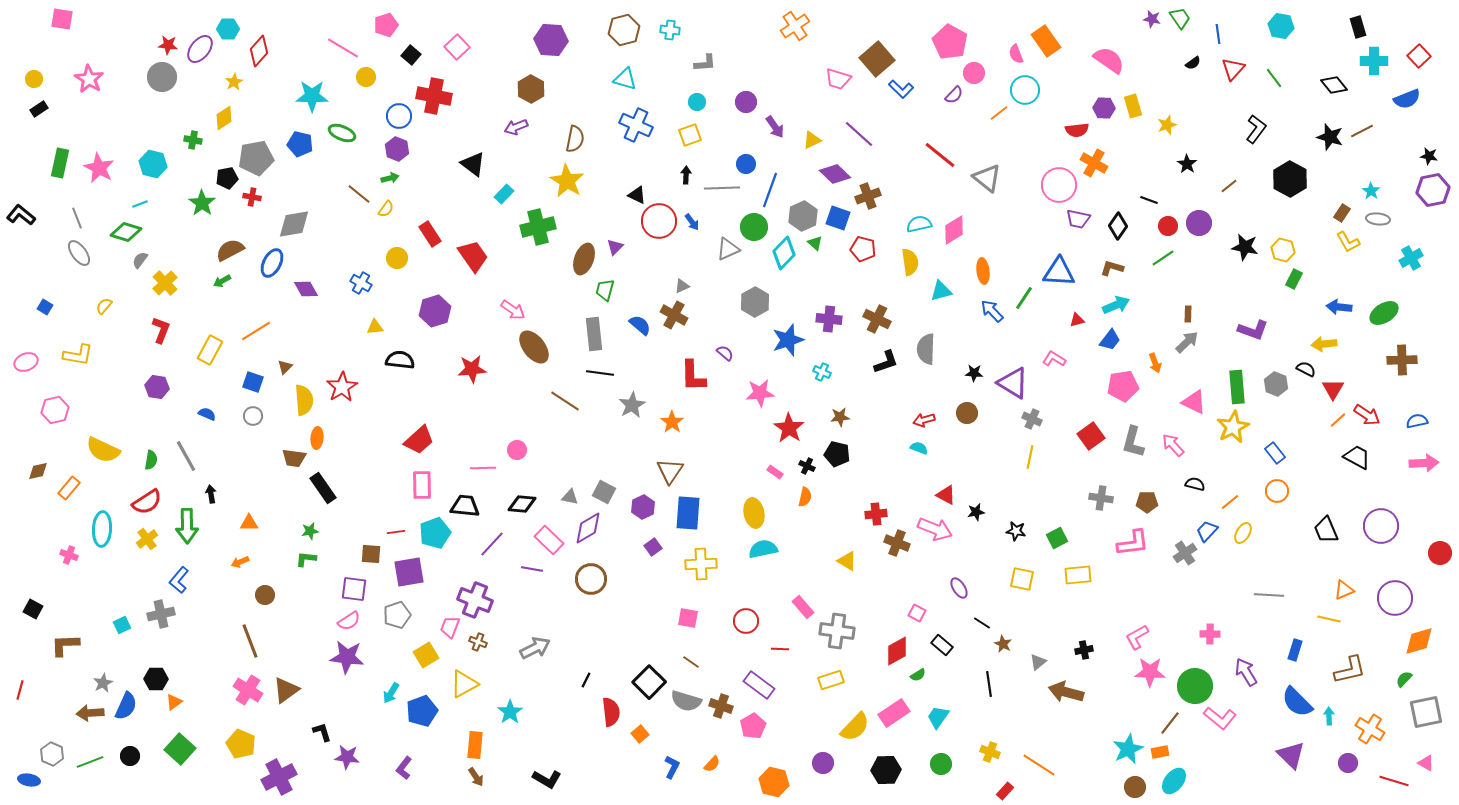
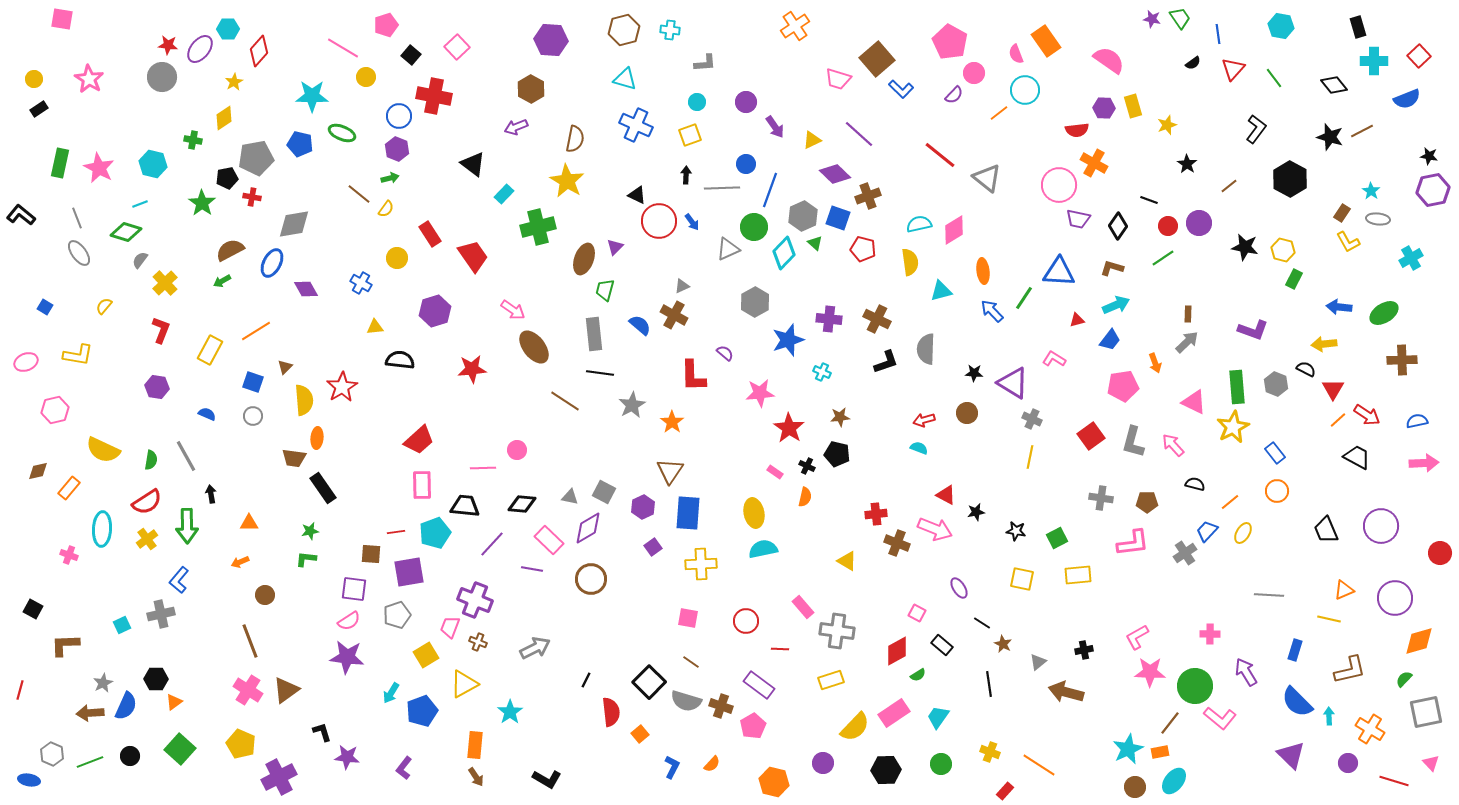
pink triangle at (1426, 763): moved 5 px right; rotated 18 degrees clockwise
